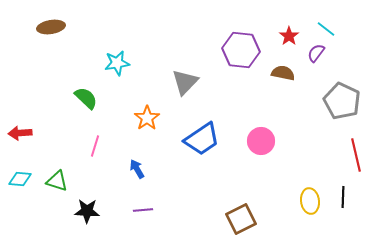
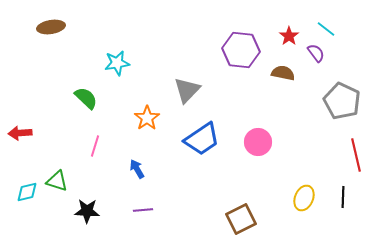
purple semicircle: rotated 108 degrees clockwise
gray triangle: moved 2 px right, 8 px down
pink circle: moved 3 px left, 1 px down
cyan diamond: moved 7 px right, 13 px down; rotated 20 degrees counterclockwise
yellow ellipse: moved 6 px left, 3 px up; rotated 30 degrees clockwise
